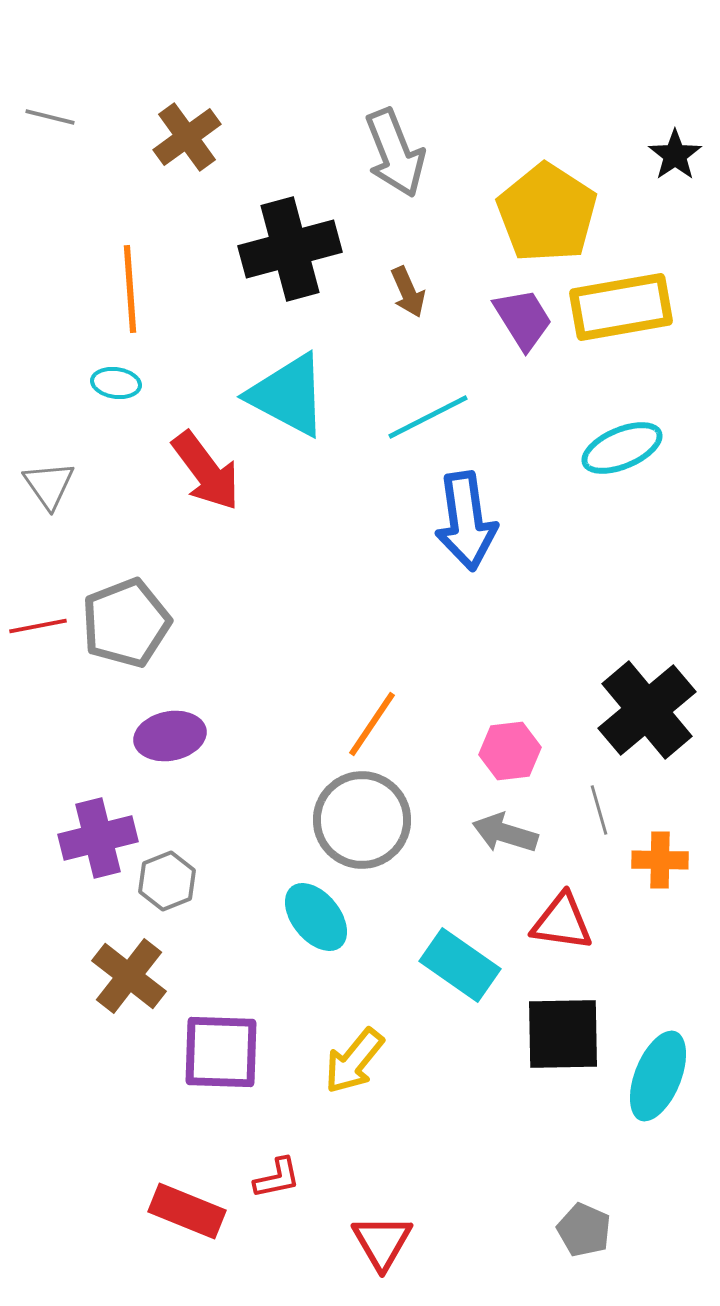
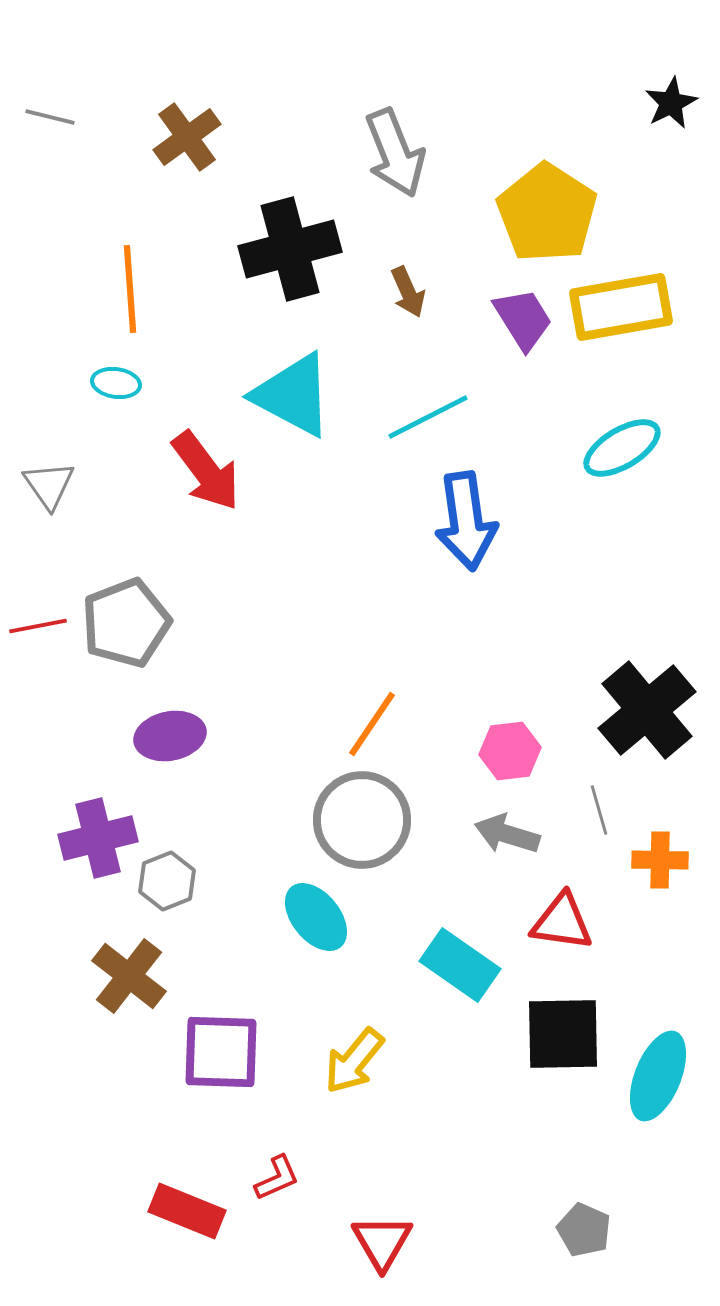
black star at (675, 155): moved 4 px left, 52 px up; rotated 8 degrees clockwise
cyan triangle at (288, 395): moved 5 px right
cyan ellipse at (622, 448): rotated 8 degrees counterclockwise
gray arrow at (505, 833): moved 2 px right, 1 px down
red L-shape at (277, 1178): rotated 12 degrees counterclockwise
